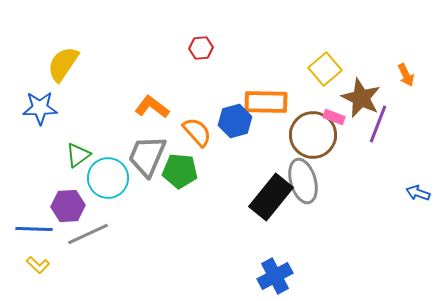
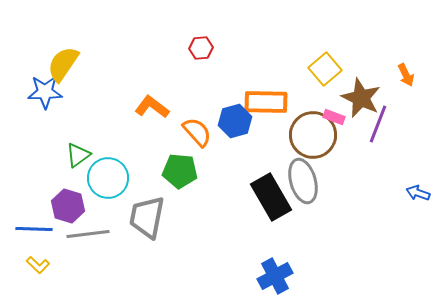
blue star: moved 5 px right, 16 px up
gray trapezoid: moved 61 px down; rotated 12 degrees counterclockwise
black rectangle: rotated 69 degrees counterclockwise
purple hexagon: rotated 20 degrees clockwise
gray line: rotated 18 degrees clockwise
